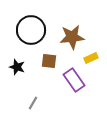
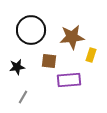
yellow rectangle: moved 3 px up; rotated 48 degrees counterclockwise
black star: rotated 28 degrees counterclockwise
purple rectangle: moved 5 px left; rotated 60 degrees counterclockwise
gray line: moved 10 px left, 6 px up
